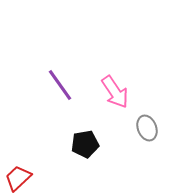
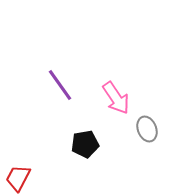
pink arrow: moved 1 px right, 6 px down
gray ellipse: moved 1 px down
red trapezoid: rotated 20 degrees counterclockwise
